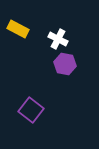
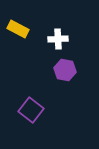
white cross: rotated 30 degrees counterclockwise
purple hexagon: moved 6 px down
